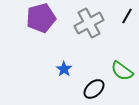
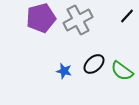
black line: rotated 14 degrees clockwise
gray cross: moved 11 px left, 3 px up
blue star: moved 2 px down; rotated 21 degrees counterclockwise
black ellipse: moved 25 px up
